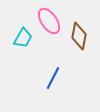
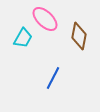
pink ellipse: moved 4 px left, 2 px up; rotated 12 degrees counterclockwise
